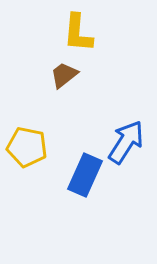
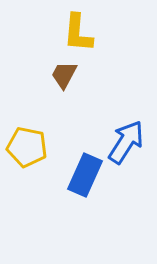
brown trapezoid: rotated 24 degrees counterclockwise
